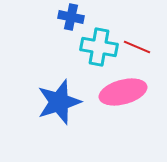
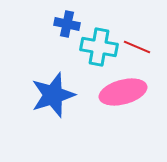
blue cross: moved 4 px left, 7 px down
blue star: moved 6 px left, 7 px up
